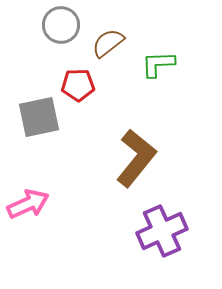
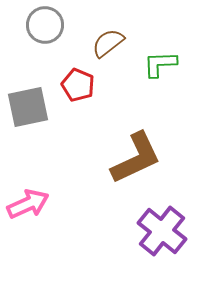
gray circle: moved 16 px left
green L-shape: moved 2 px right
red pentagon: rotated 24 degrees clockwise
gray square: moved 11 px left, 10 px up
brown L-shape: rotated 26 degrees clockwise
purple cross: rotated 27 degrees counterclockwise
